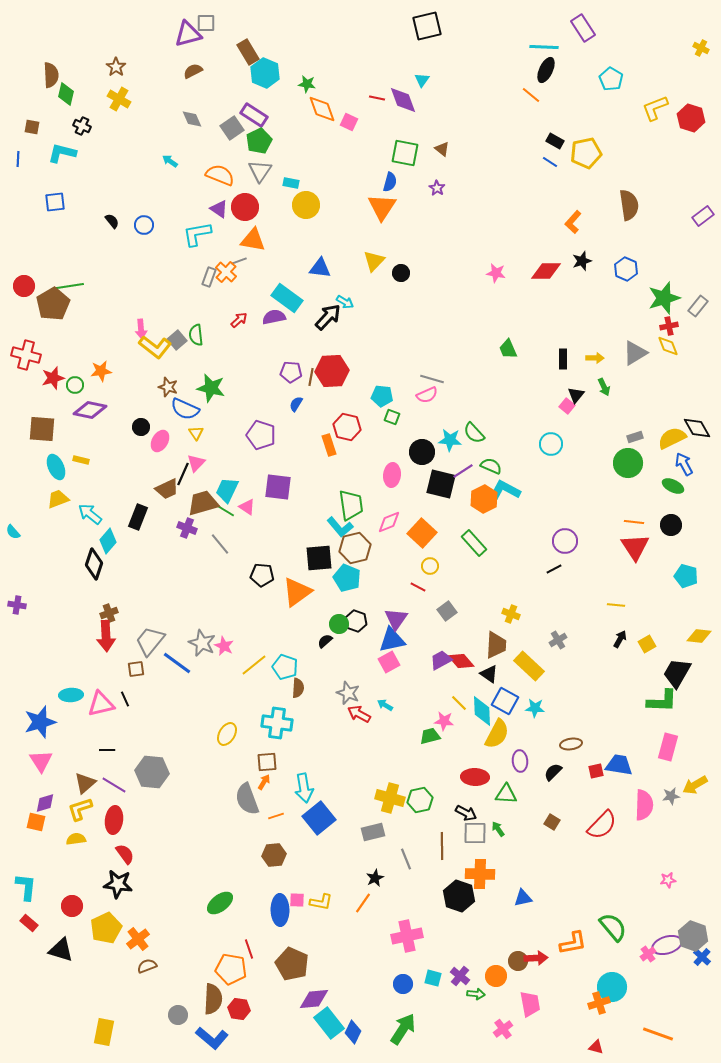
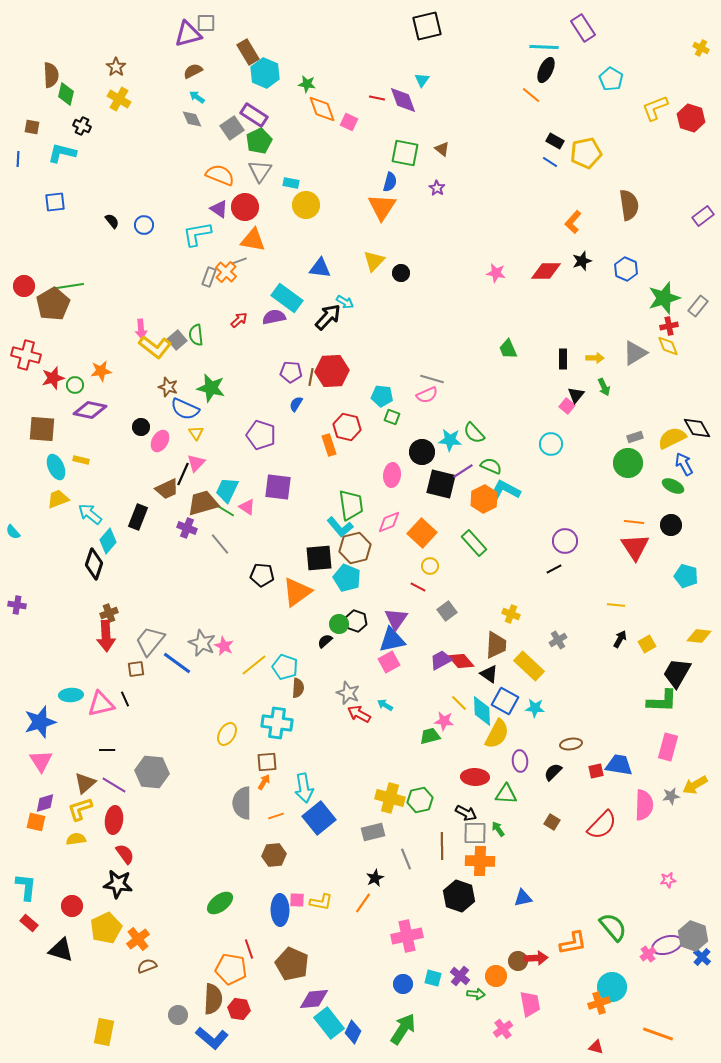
cyan arrow at (170, 161): moved 27 px right, 64 px up
gray semicircle at (247, 799): moved 5 px left, 4 px down; rotated 20 degrees clockwise
orange cross at (480, 874): moved 13 px up
